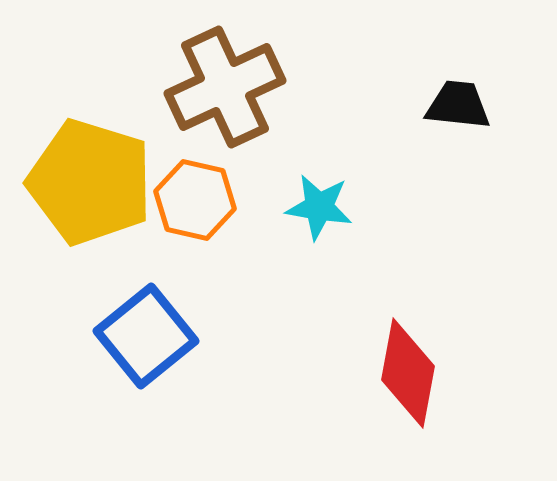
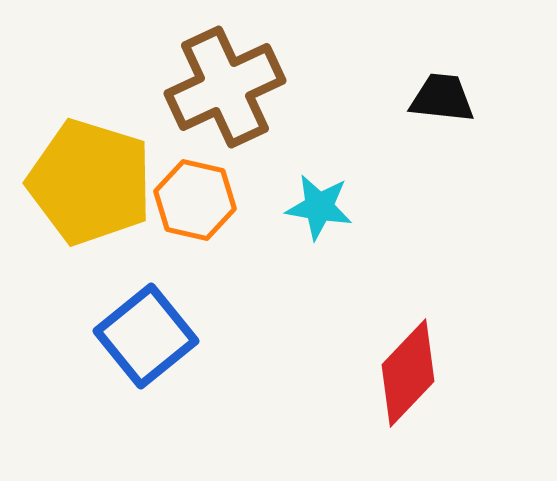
black trapezoid: moved 16 px left, 7 px up
red diamond: rotated 33 degrees clockwise
